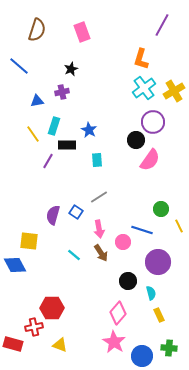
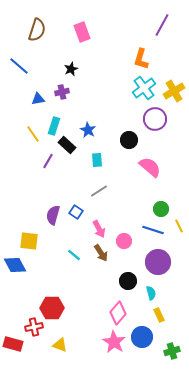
blue triangle at (37, 101): moved 1 px right, 2 px up
purple circle at (153, 122): moved 2 px right, 3 px up
blue star at (89, 130): moved 1 px left
black circle at (136, 140): moved 7 px left
black rectangle at (67, 145): rotated 42 degrees clockwise
pink semicircle at (150, 160): moved 7 px down; rotated 85 degrees counterclockwise
gray line at (99, 197): moved 6 px up
pink arrow at (99, 229): rotated 18 degrees counterclockwise
blue line at (142, 230): moved 11 px right
pink circle at (123, 242): moved 1 px right, 1 px up
green cross at (169, 348): moved 3 px right, 3 px down; rotated 21 degrees counterclockwise
blue circle at (142, 356): moved 19 px up
